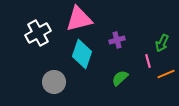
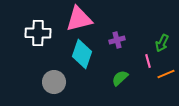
white cross: rotated 30 degrees clockwise
